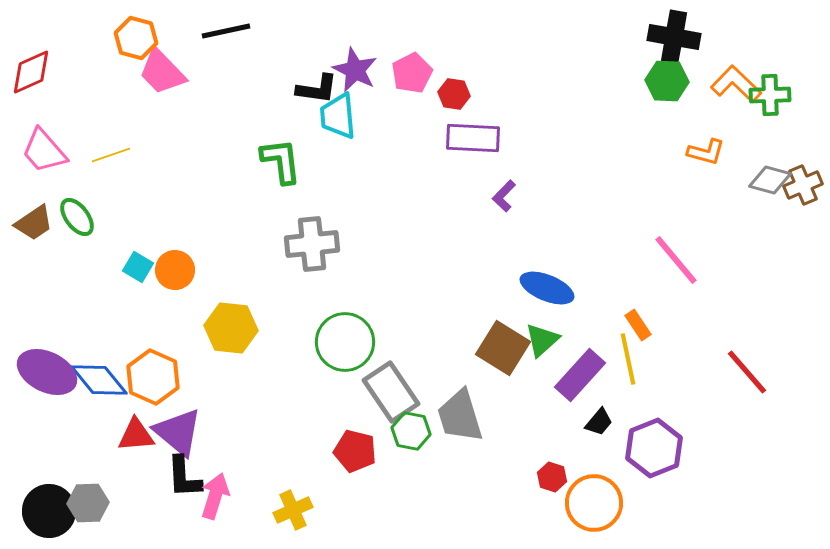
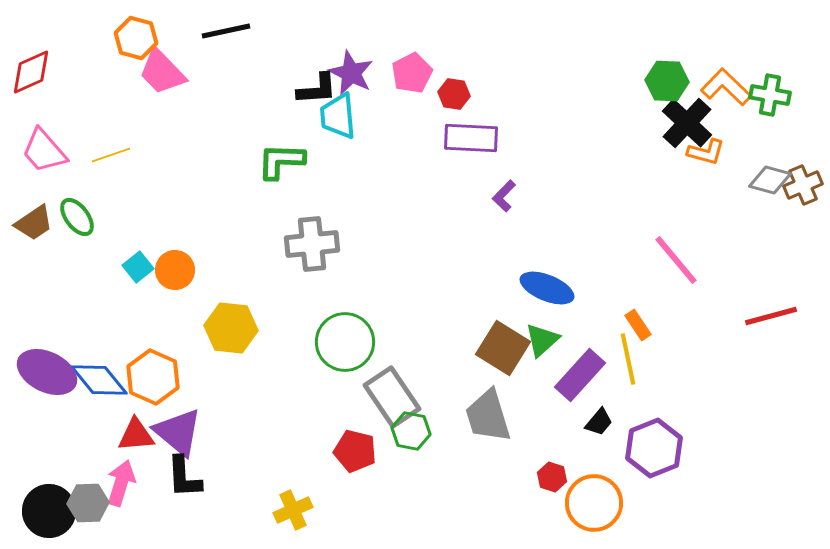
black cross at (674, 37): moved 13 px right, 86 px down; rotated 33 degrees clockwise
purple star at (355, 70): moved 4 px left, 3 px down
orange L-shape at (736, 84): moved 10 px left, 3 px down
black L-shape at (317, 89): rotated 12 degrees counterclockwise
green cross at (770, 95): rotated 12 degrees clockwise
purple rectangle at (473, 138): moved 2 px left
green L-shape at (281, 161): rotated 81 degrees counterclockwise
cyan square at (138, 267): rotated 20 degrees clockwise
red line at (747, 372): moved 24 px right, 56 px up; rotated 64 degrees counterclockwise
gray rectangle at (391, 392): moved 1 px right, 5 px down
gray trapezoid at (460, 416): moved 28 px right
pink arrow at (215, 496): moved 94 px left, 13 px up
